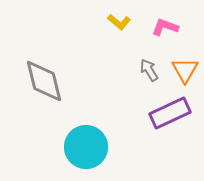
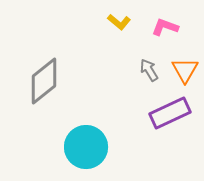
gray diamond: rotated 66 degrees clockwise
